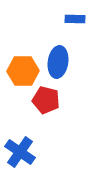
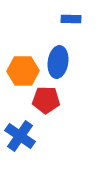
blue rectangle: moved 4 px left
red pentagon: rotated 12 degrees counterclockwise
blue cross: moved 16 px up
